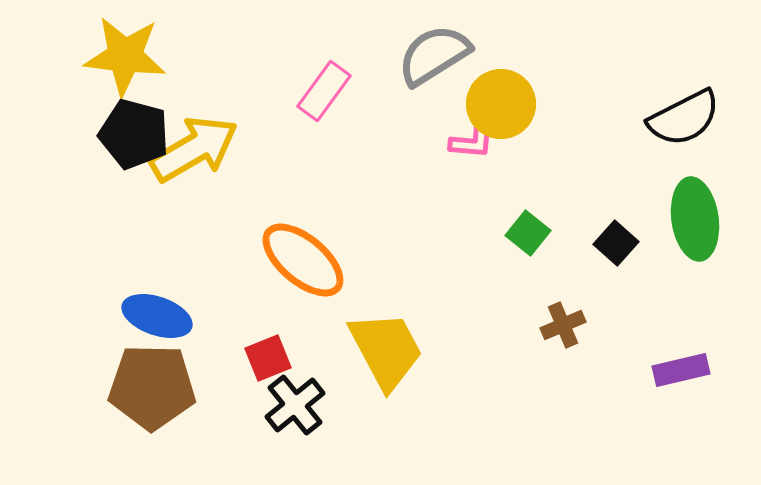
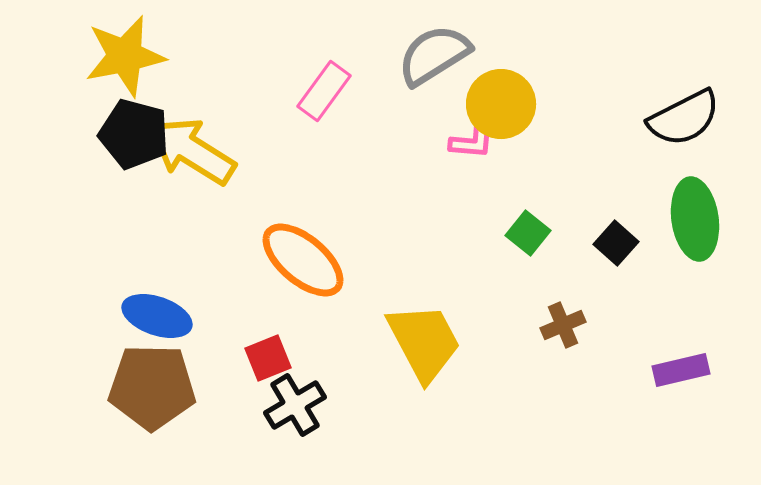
yellow star: rotated 18 degrees counterclockwise
yellow arrow: moved 2 px left, 2 px down; rotated 118 degrees counterclockwise
yellow trapezoid: moved 38 px right, 8 px up
black cross: rotated 8 degrees clockwise
